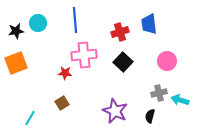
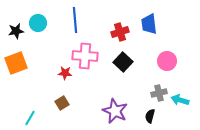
pink cross: moved 1 px right, 1 px down; rotated 10 degrees clockwise
